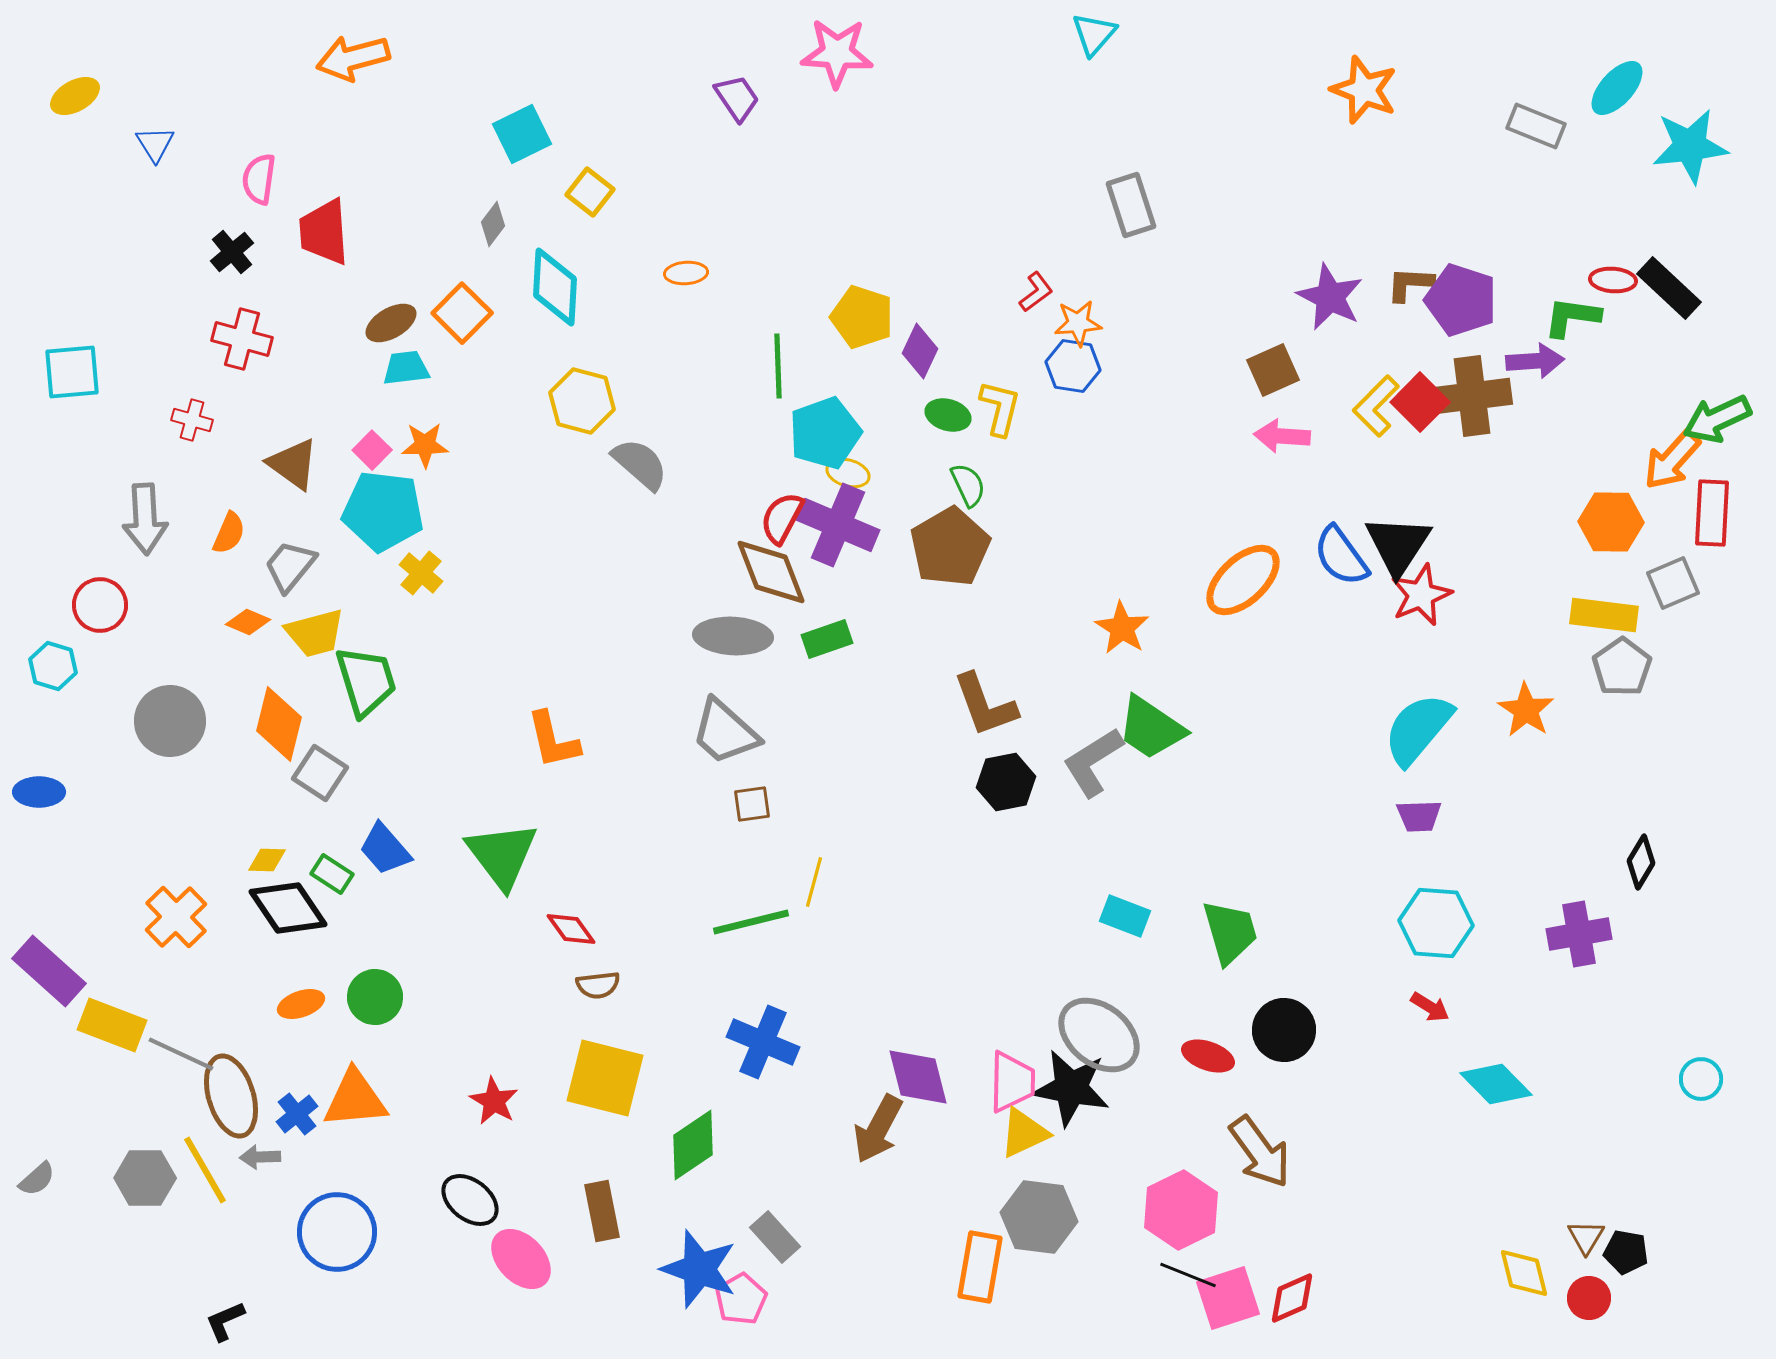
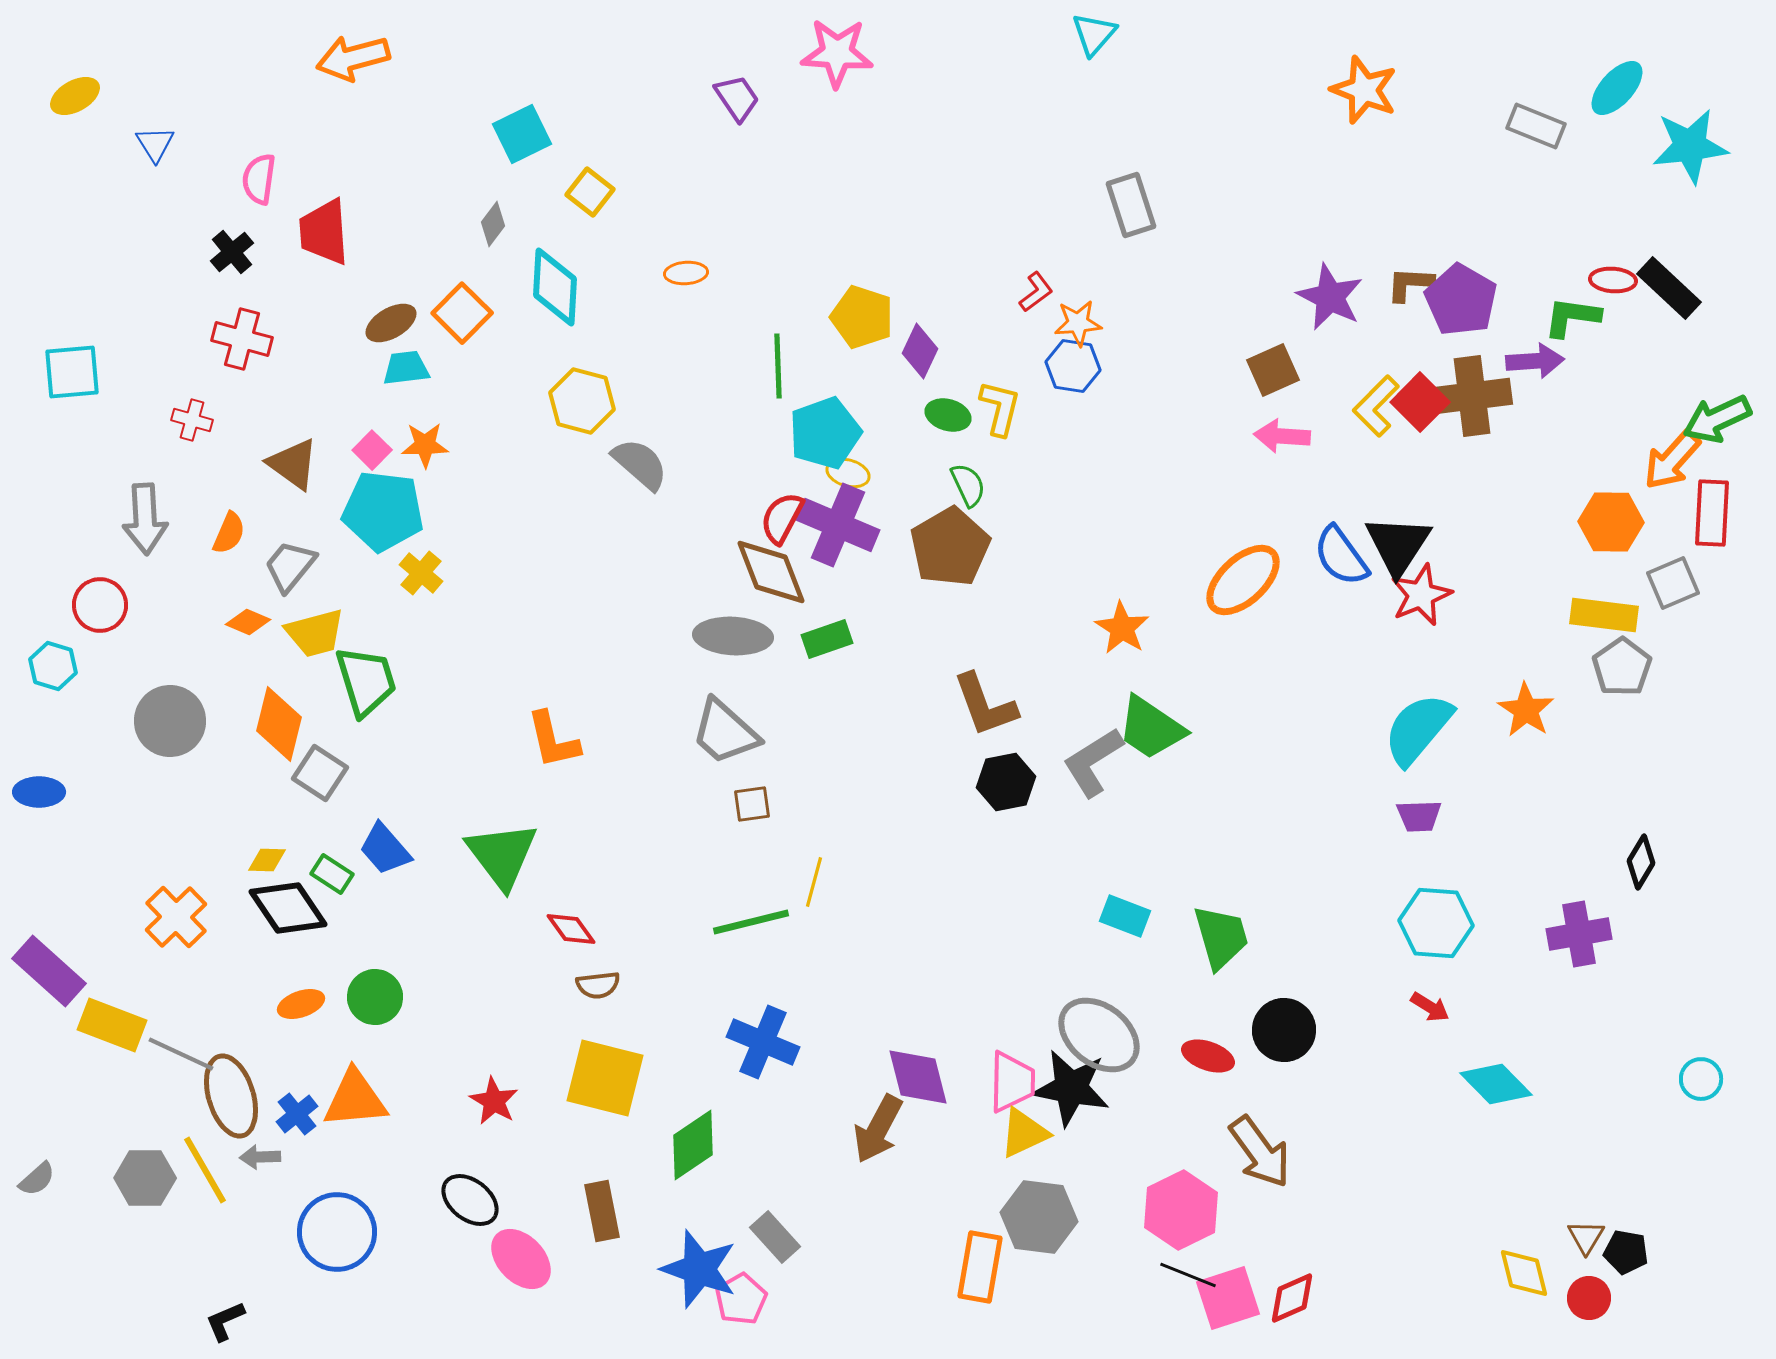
purple pentagon at (1461, 300): rotated 12 degrees clockwise
green trapezoid at (1230, 932): moved 9 px left, 5 px down
